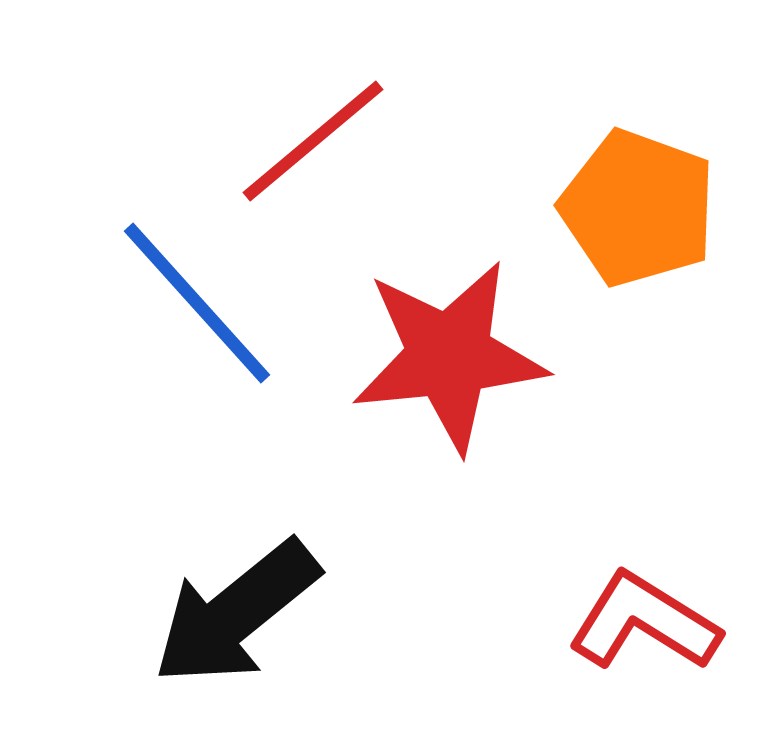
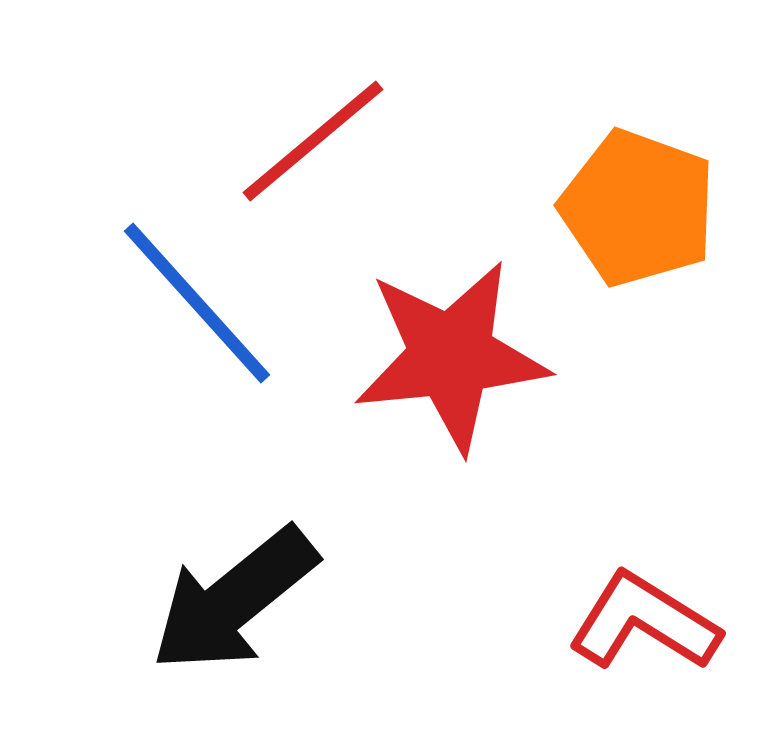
red star: moved 2 px right
black arrow: moved 2 px left, 13 px up
